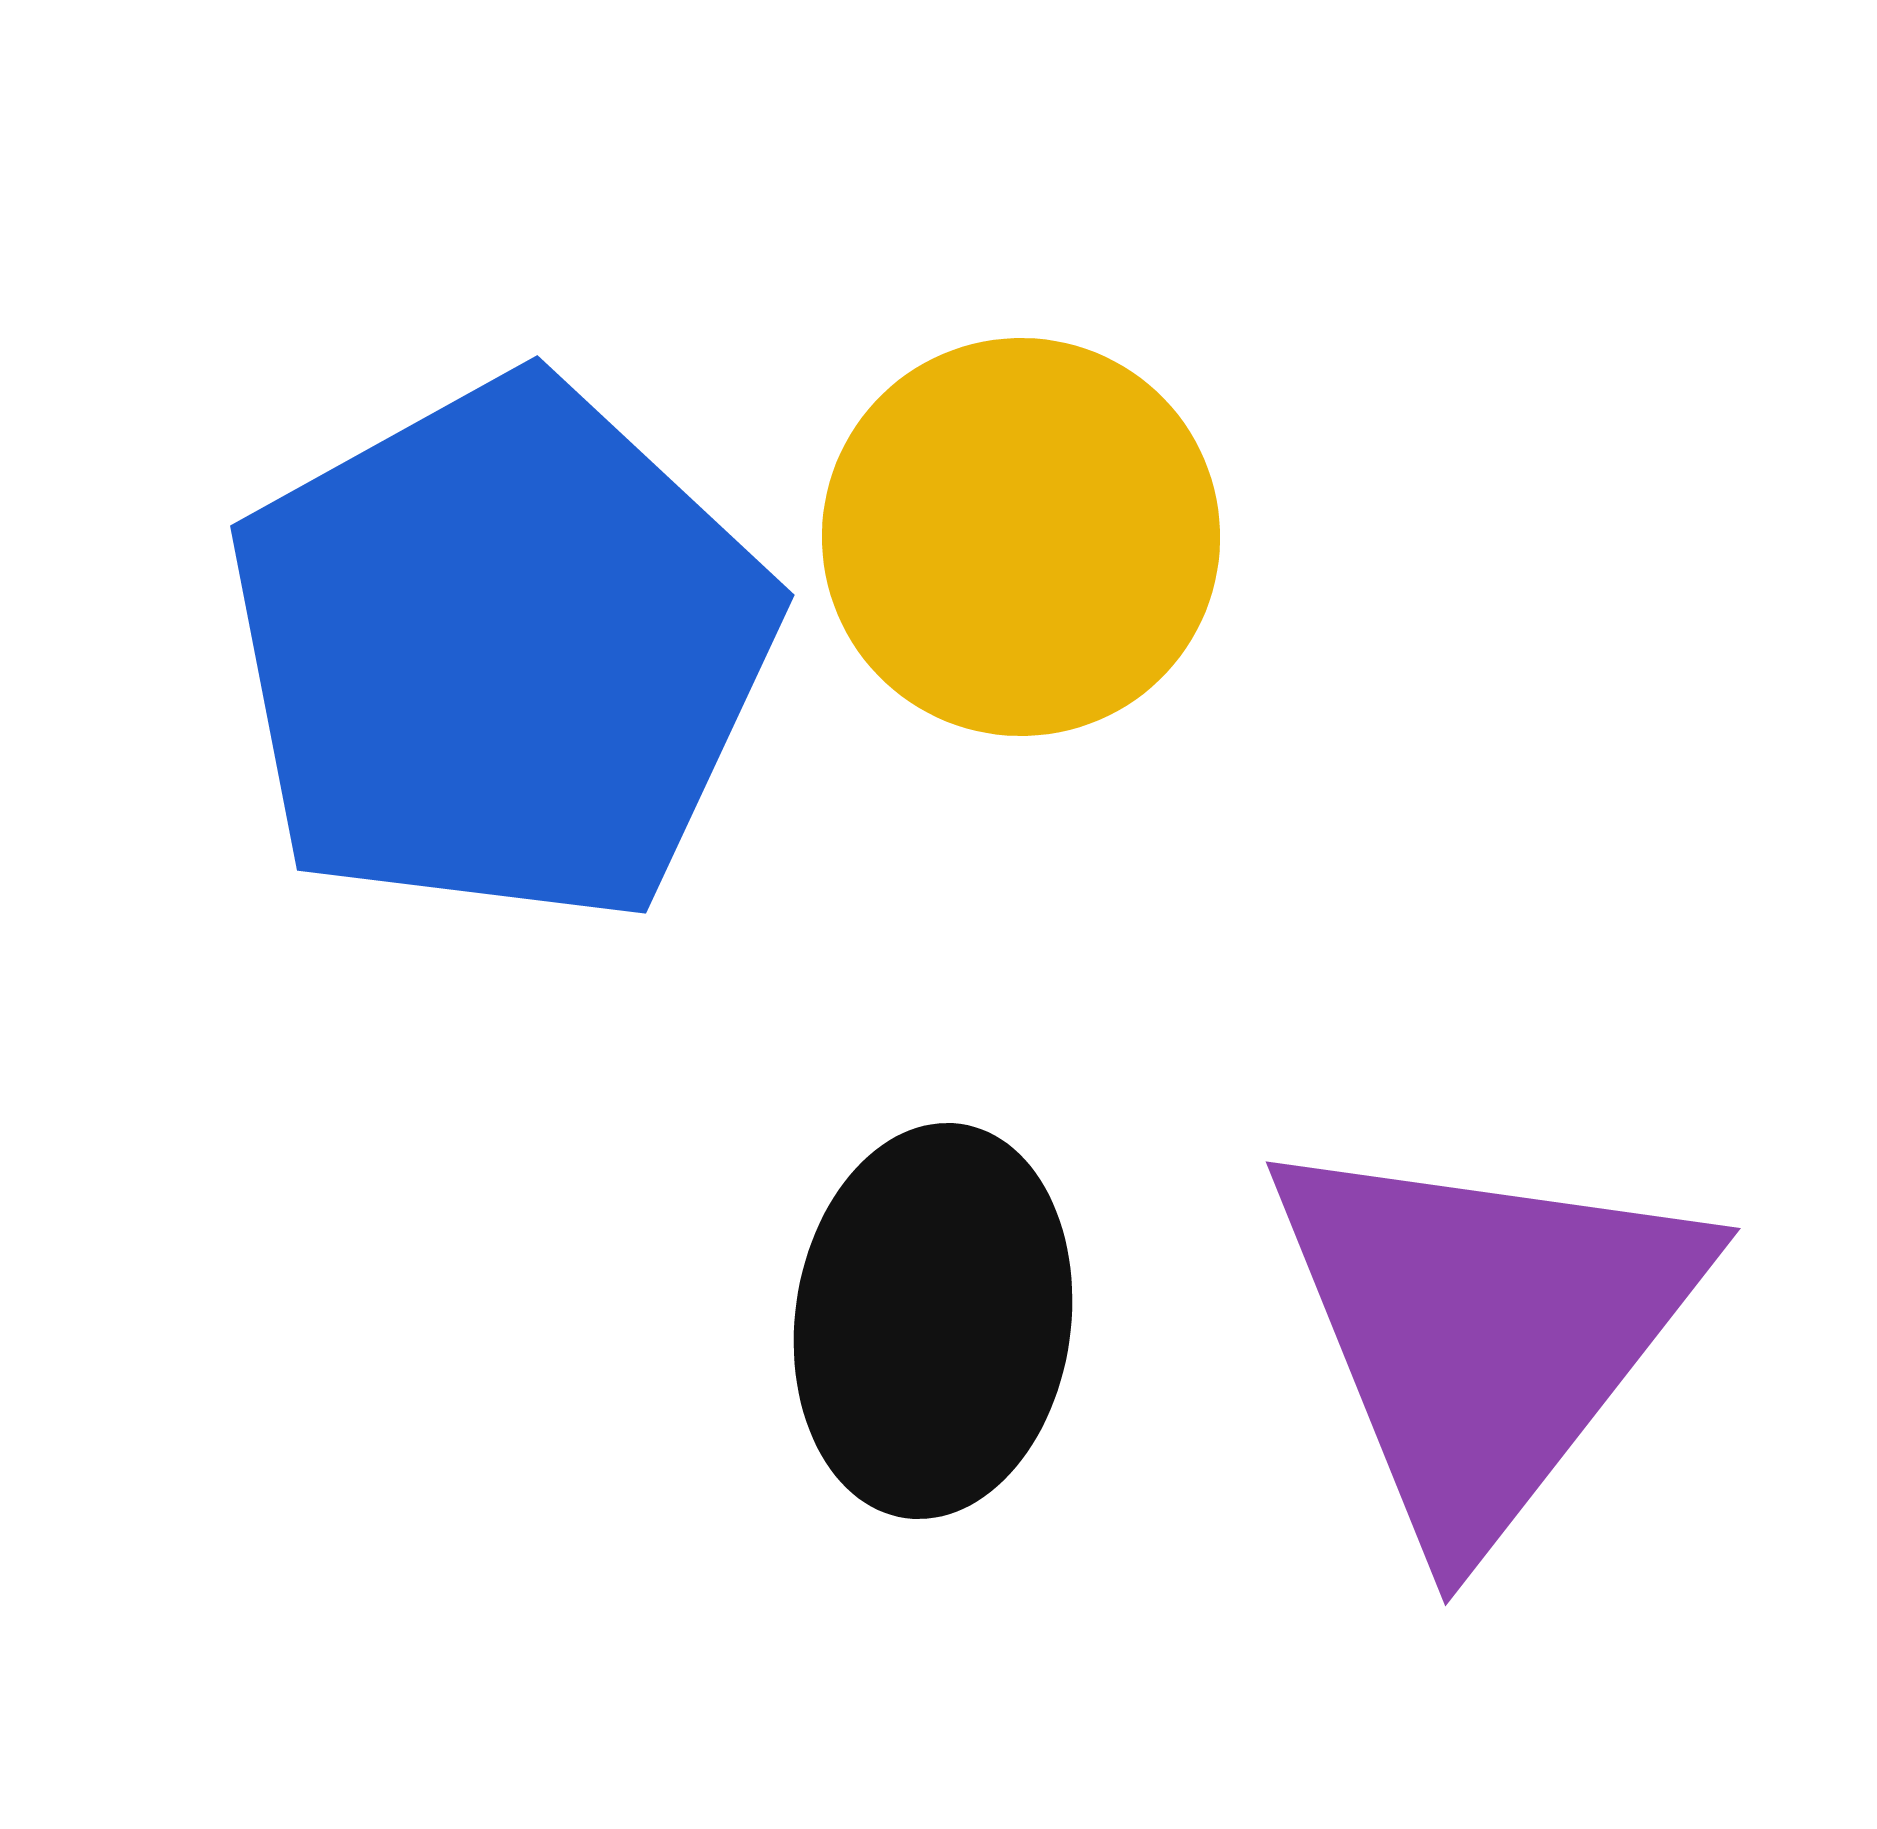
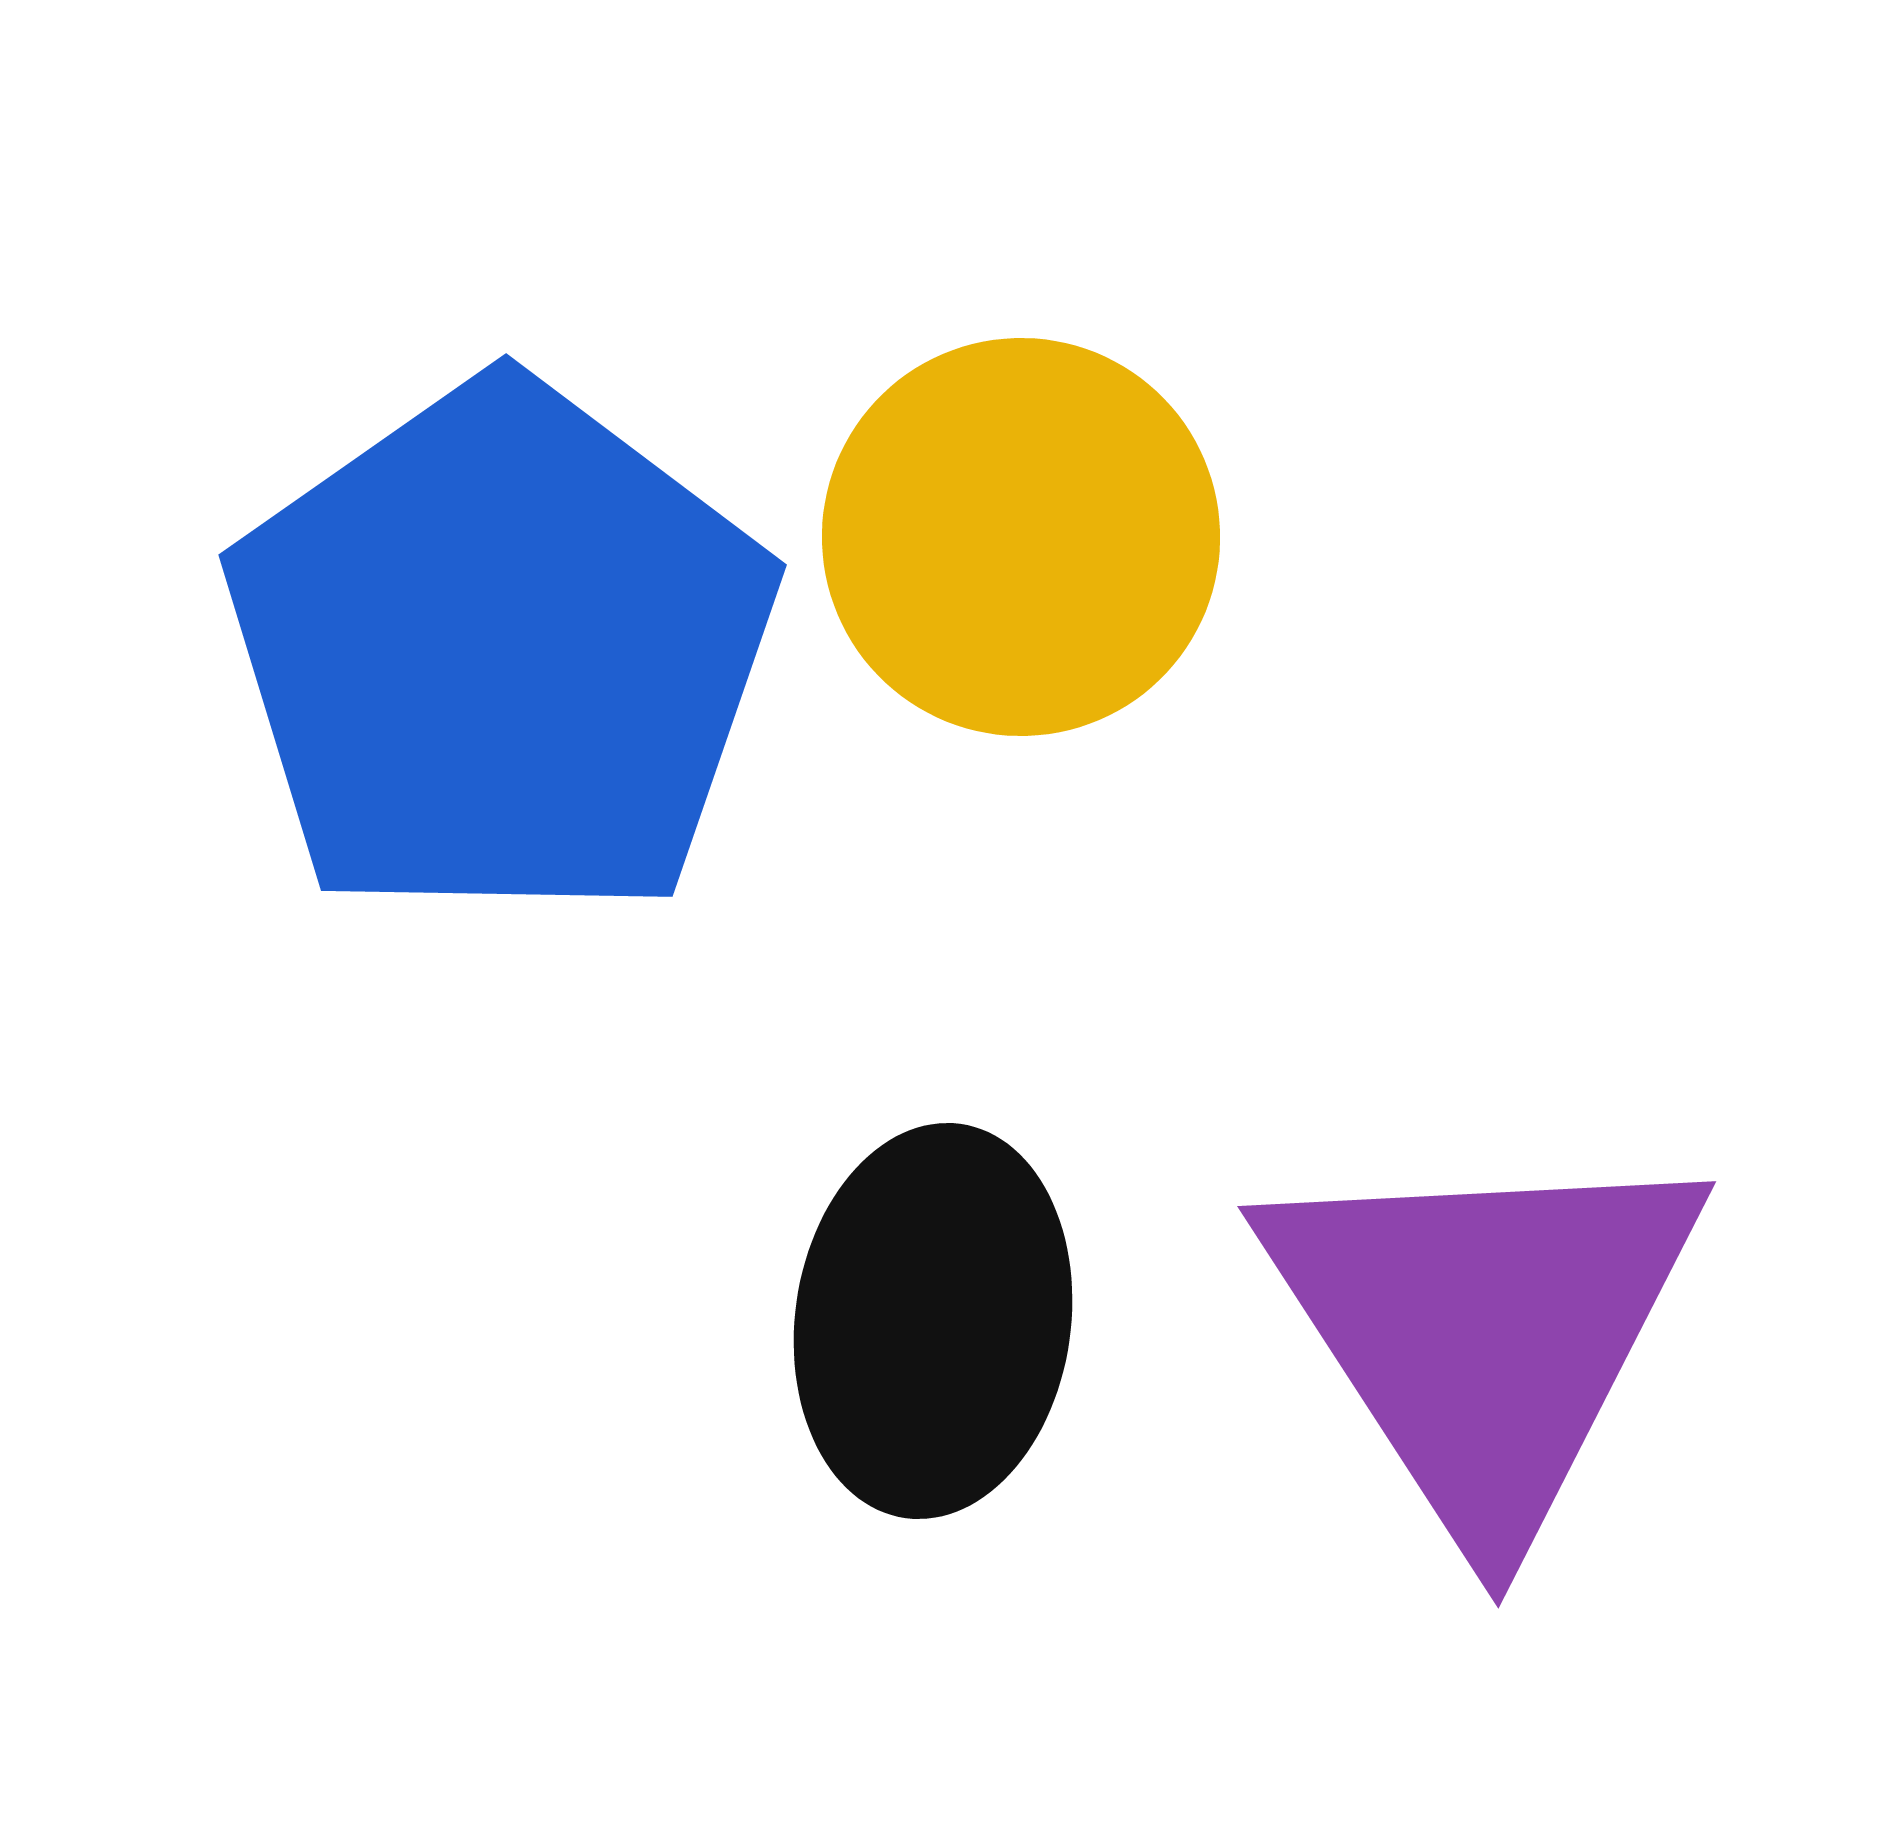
blue pentagon: rotated 6 degrees counterclockwise
purple triangle: rotated 11 degrees counterclockwise
